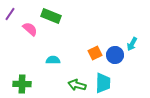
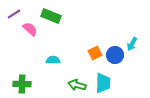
purple line: moved 4 px right; rotated 24 degrees clockwise
